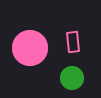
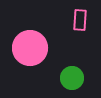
pink rectangle: moved 7 px right, 22 px up; rotated 10 degrees clockwise
